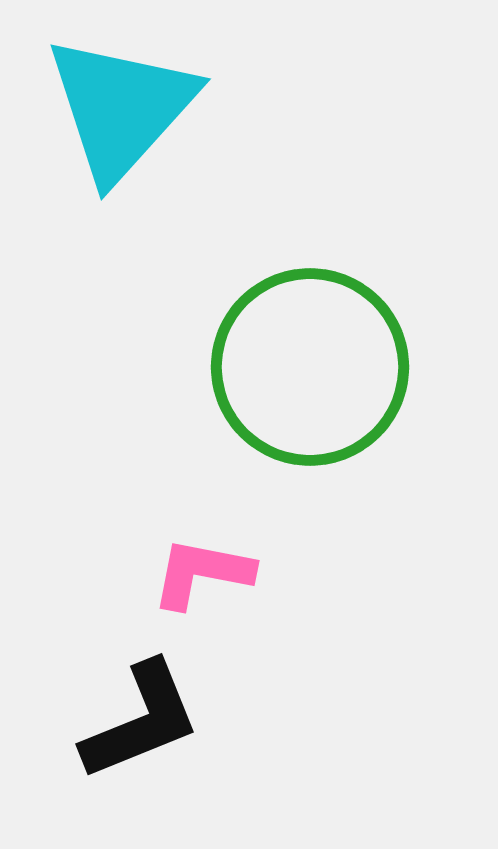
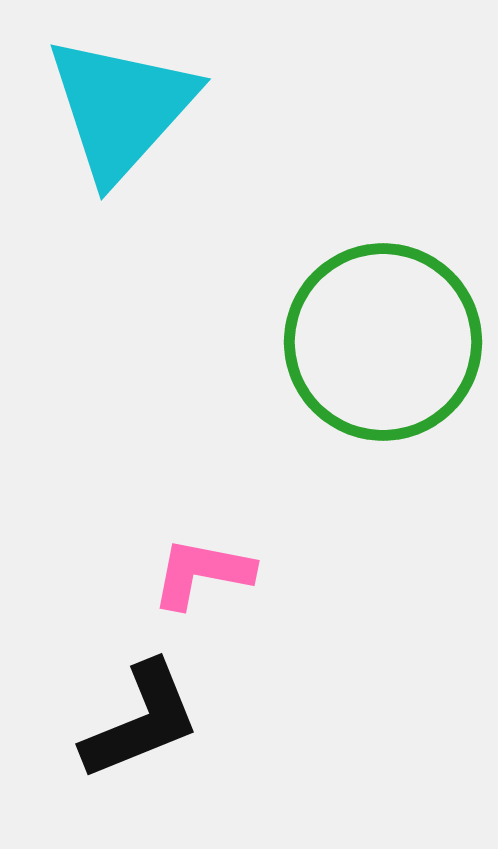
green circle: moved 73 px right, 25 px up
